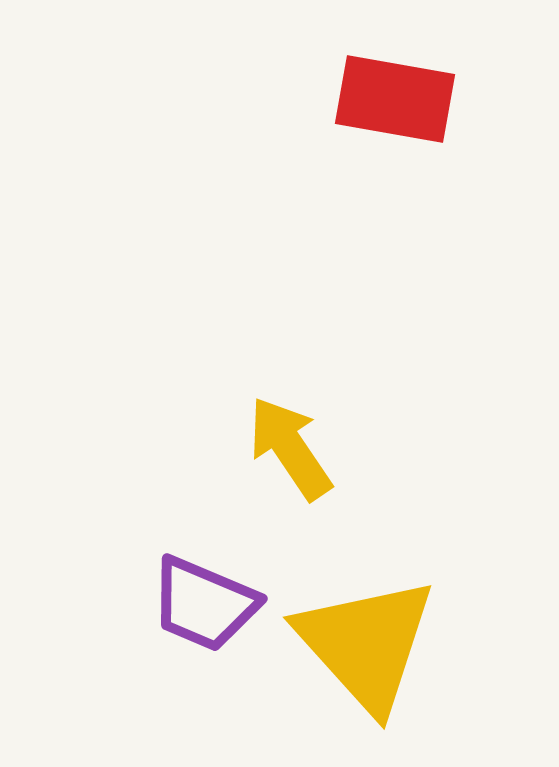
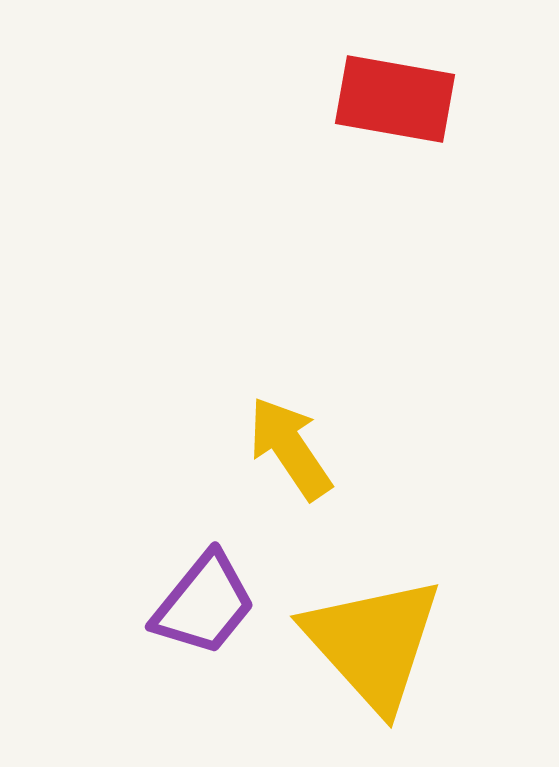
purple trapezoid: rotated 74 degrees counterclockwise
yellow triangle: moved 7 px right, 1 px up
